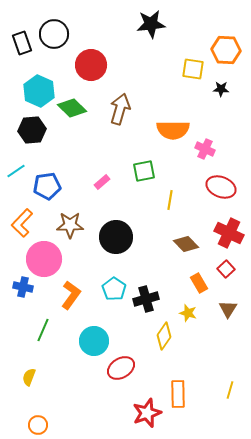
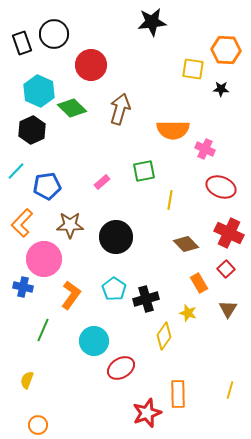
black star at (151, 24): moved 1 px right, 2 px up
black hexagon at (32, 130): rotated 20 degrees counterclockwise
cyan line at (16, 171): rotated 12 degrees counterclockwise
yellow semicircle at (29, 377): moved 2 px left, 3 px down
